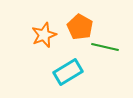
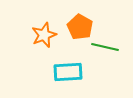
cyan rectangle: rotated 28 degrees clockwise
